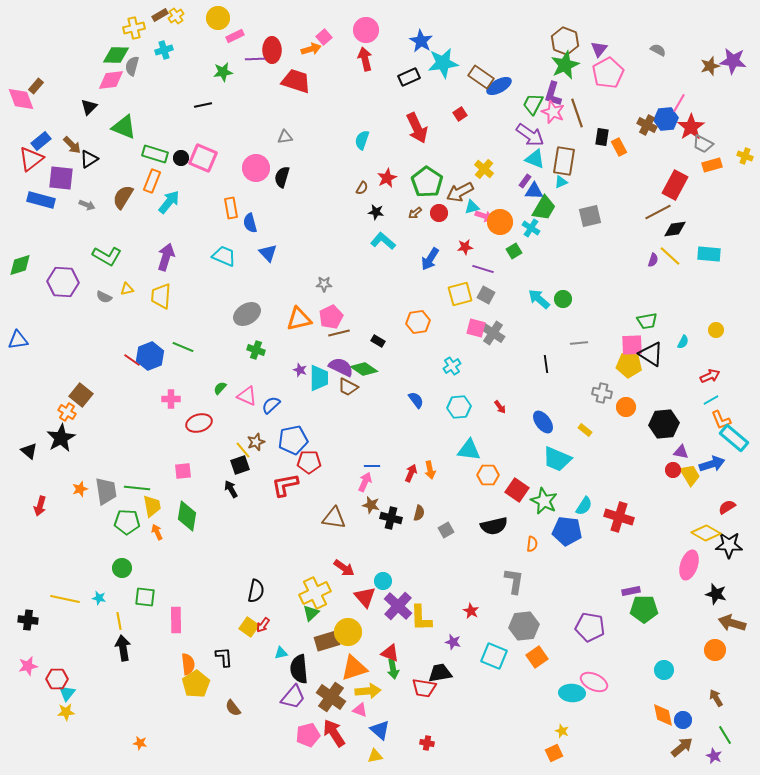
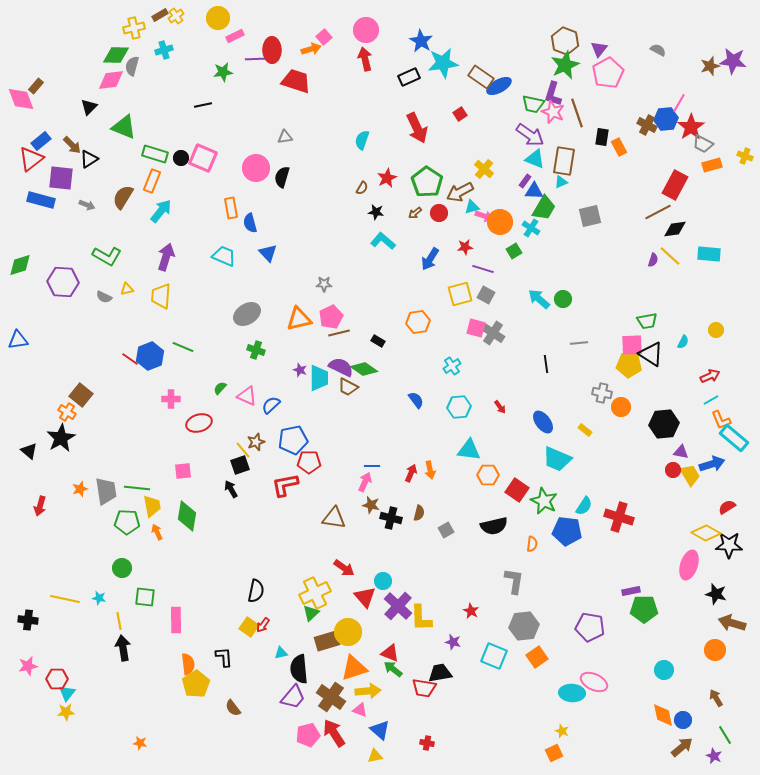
green trapezoid at (533, 104): rotated 105 degrees counterclockwise
cyan arrow at (169, 202): moved 8 px left, 9 px down
red line at (132, 360): moved 2 px left, 1 px up
orange circle at (626, 407): moved 5 px left
green arrow at (393, 669): rotated 138 degrees clockwise
